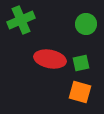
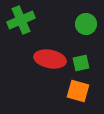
orange square: moved 2 px left, 1 px up
